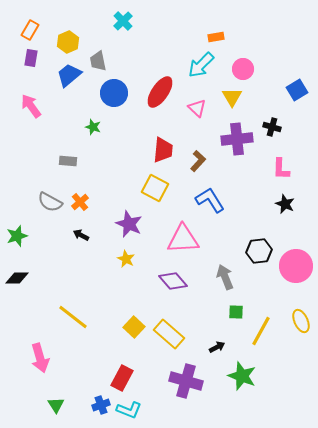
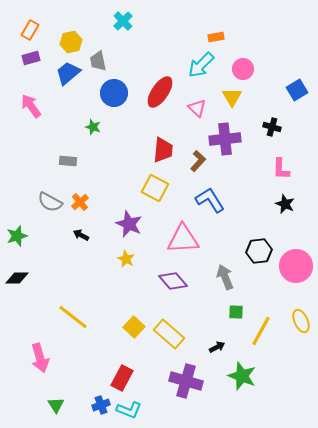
yellow hexagon at (68, 42): moved 3 px right; rotated 10 degrees clockwise
purple rectangle at (31, 58): rotated 66 degrees clockwise
blue trapezoid at (69, 75): moved 1 px left, 2 px up
purple cross at (237, 139): moved 12 px left
